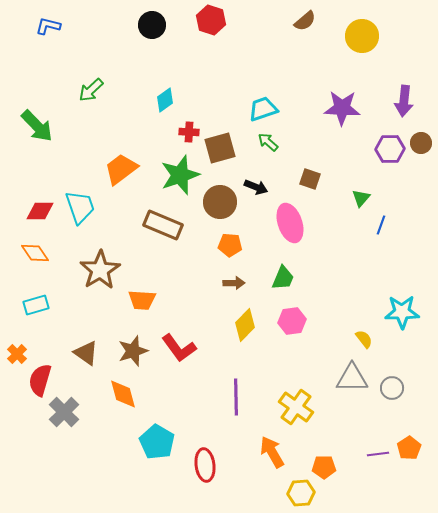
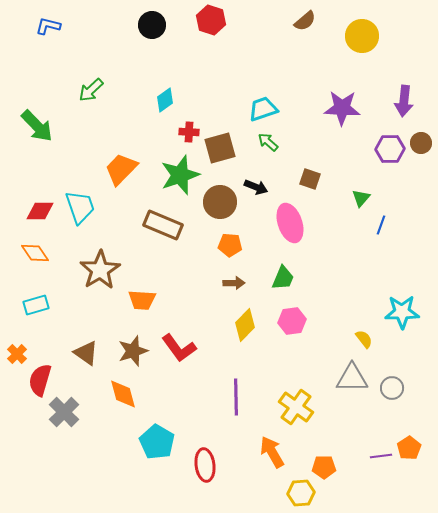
orange trapezoid at (121, 169): rotated 9 degrees counterclockwise
purple line at (378, 454): moved 3 px right, 2 px down
